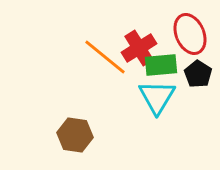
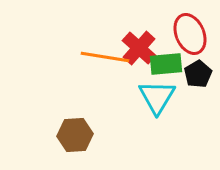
red cross: rotated 16 degrees counterclockwise
orange line: rotated 30 degrees counterclockwise
green rectangle: moved 5 px right, 1 px up
black pentagon: rotated 8 degrees clockwise
brown hexagon: rotated 12 degrees counterclockwise
